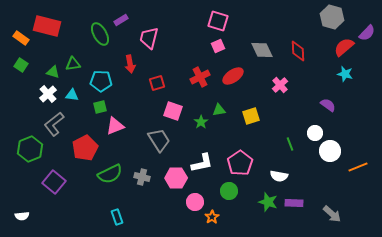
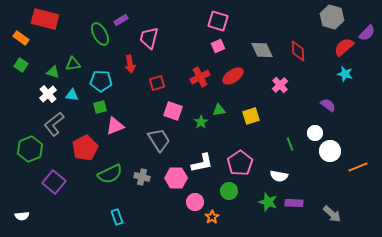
red rectangle at (47, 26): moved 2 px left, 7 px up
